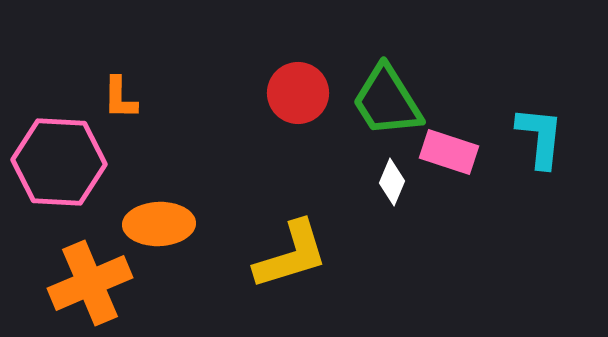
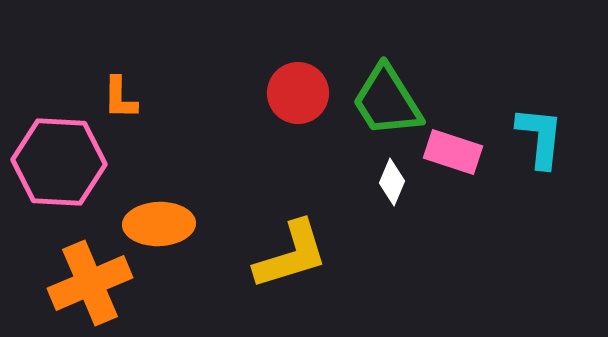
pink rectangle: moved 4 px right
